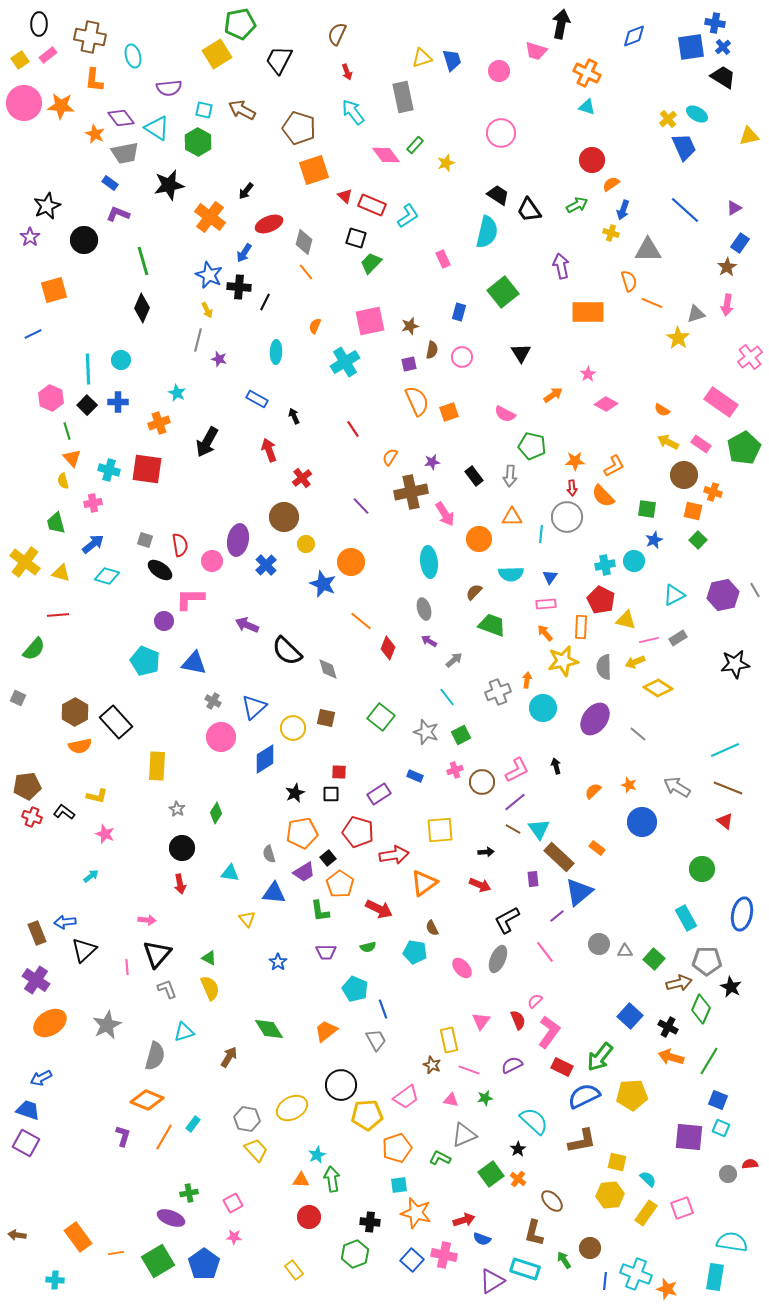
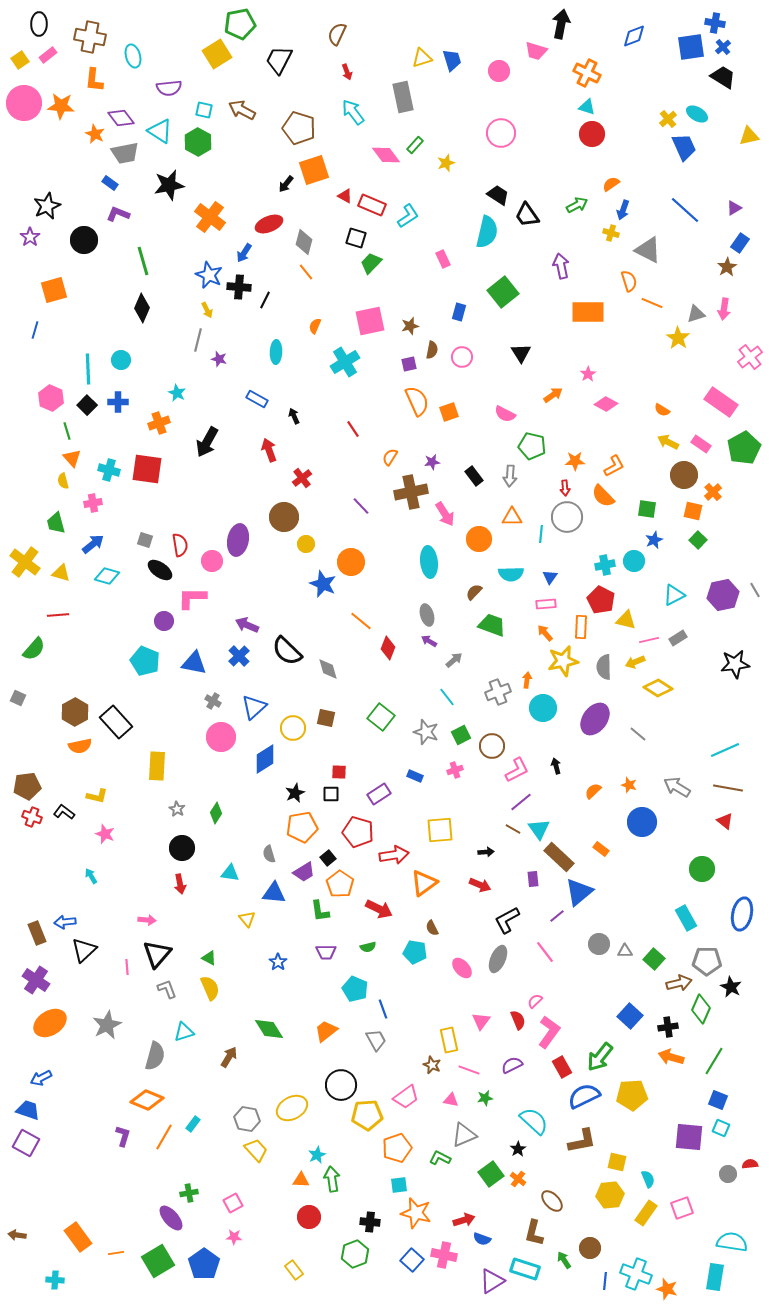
cyan triangle at (157, 128): moved 3 px right, 3 px down
red circle at (592, 160): moved 26 px up
black arrow at (246, 191): moved 40 px right, 7 px up
red triangle at (345, 196): rotated 14 degrees counterclockwise
black trapezoid at (529, 210): moved 2 px left, 5 px down
gray triangle at (648, 250): rotated 28 degrees clockwise
black line at (265, 302): moved 2 px up
pink arrow at (727, 305): moved 3 px left, 4 px down
blue line at (33, 334): moved 2 px right, 4 px up; rotated 48 degrees counterclockwise
red arrow at (572, 488): moved 7 px left
orange cross at (713, 492): rotated 30 degrees clockwise
blue cross at (266, 565): moved 27 px left, 91 px down
pink L-shape at (190, 599): moved 2 px right, 1 px up
gray ellipse at (424, 609): moved 3 px right, 6 px down
brown circle at (482, 782): moved 10 px right, 36 px up
brown line at (728, 788): rotated 12 degrees counterclockwise
purple line at (515, 802): moved 6 px right
orange pentagon at (302, 833): moved 6 px up
orange rectangle at (597, 848): moved 4 px right, 1 px down
cyan arrow at (91, 876): rotated 84 degrees counterclockwise
black cross at (668, 1027): rotated 36 degrees counterclockwise
green line at (709, 1061): moved 5 px right
red rectangle at (562, 1067): rotated 35 degrees clockwise
cyan semicircle at (648, 1179): rotated 24 degrees clockwise
purple ellipse at (171, 1218): rotated 28 degrees clockwise
